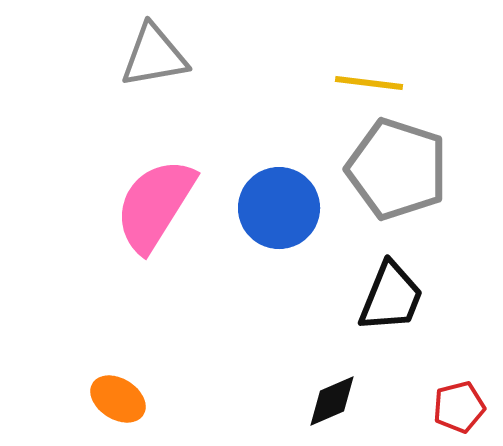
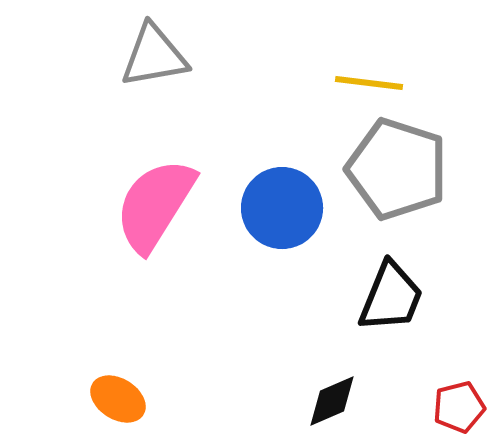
blue circle: moved 3 px right
